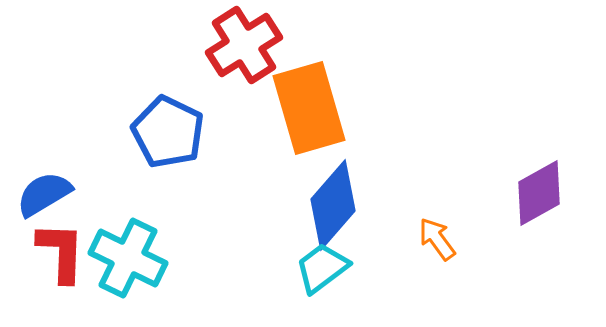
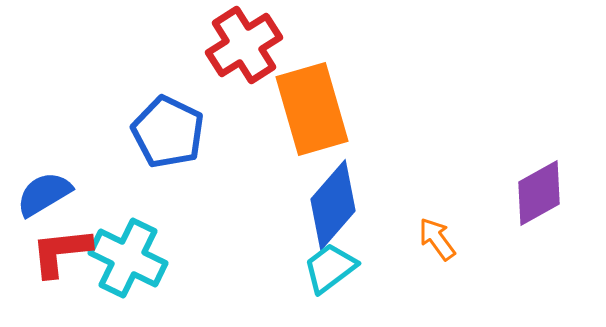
orange rectangle: moved 3 px right, 1 px down
red L-shape: rotated 98 degrees counterclockwise
cyan trapezoid: moved 8 px right
